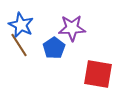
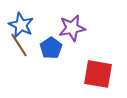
purple star: rotated 8 degrees counterclockwise
blue pentagon: moved 3 px left
